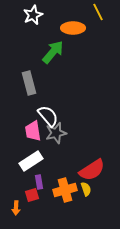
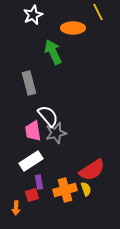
green arrow: rotated 65 degrees counterclockwise
